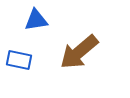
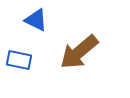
blue triangle: rotated 35 degrees clockwise
